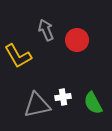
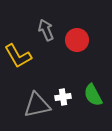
green semicircle: moved 8 px up
